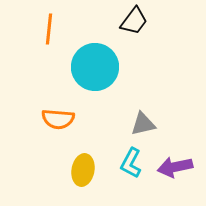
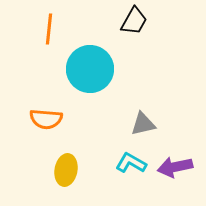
black trapezoid: rotated 8 degrees counterclockwise
cyan circle: moved 5 px left, 2 px down
orange semicircle: moved 12 px left
cyan L-shape: rotated 92 degrees clockwise
yellow ellipse: moved 17 px left
